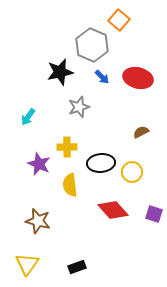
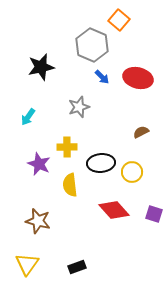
black star: moved 19 px left, 5 px up
red diamond: moved 1 px right
